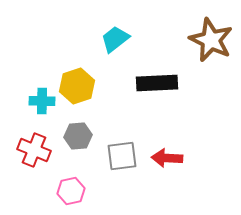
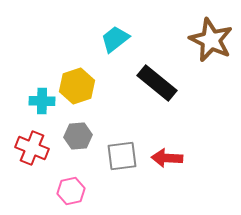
black rectangle: rotated 42 degrees clockwise
red cross: moved 2 px left, 2 px up
